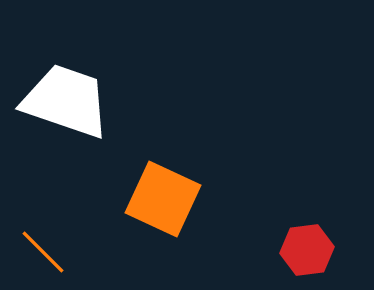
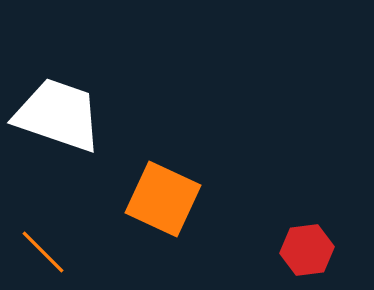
white trapezoid: moved 8 px left, 14 px down
